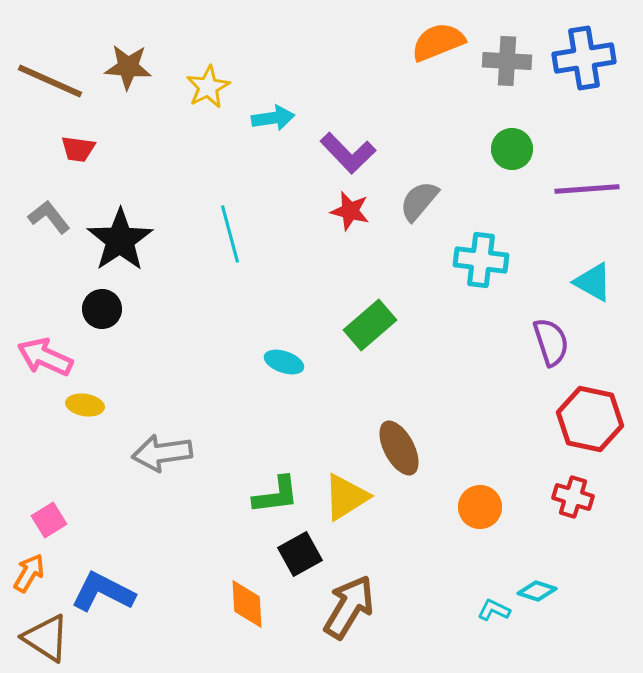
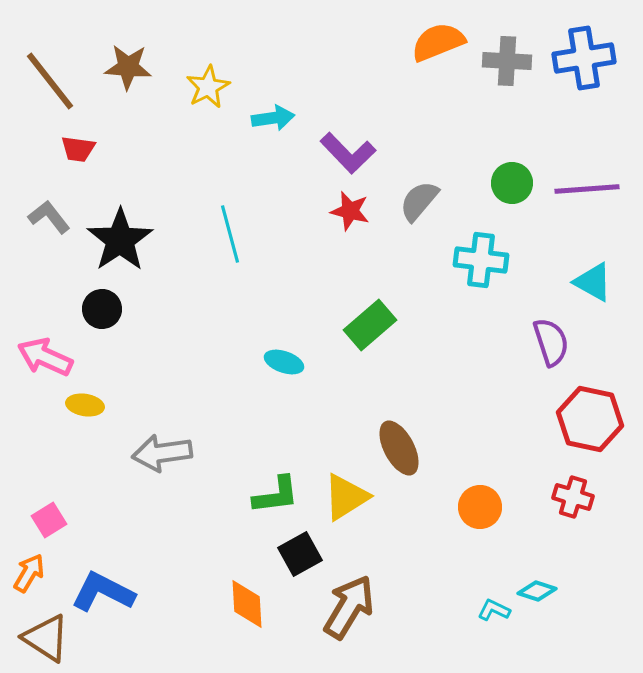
brown line: rotated 28 degrees clockwise
green circle: moved 34 px down
